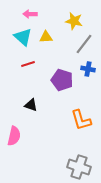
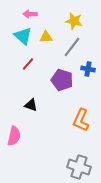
cyan triangle: moved 1 px up
gray line: moved 12 px left, 3 px down
red line: rotated 32 degrees counterclockwise
orange L-shape: rotated 40 degrees clockwise
